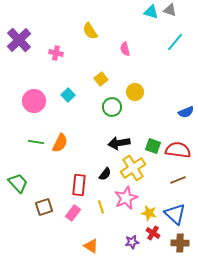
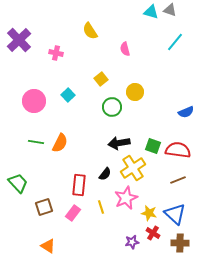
orange triangle: moved 43 px left
